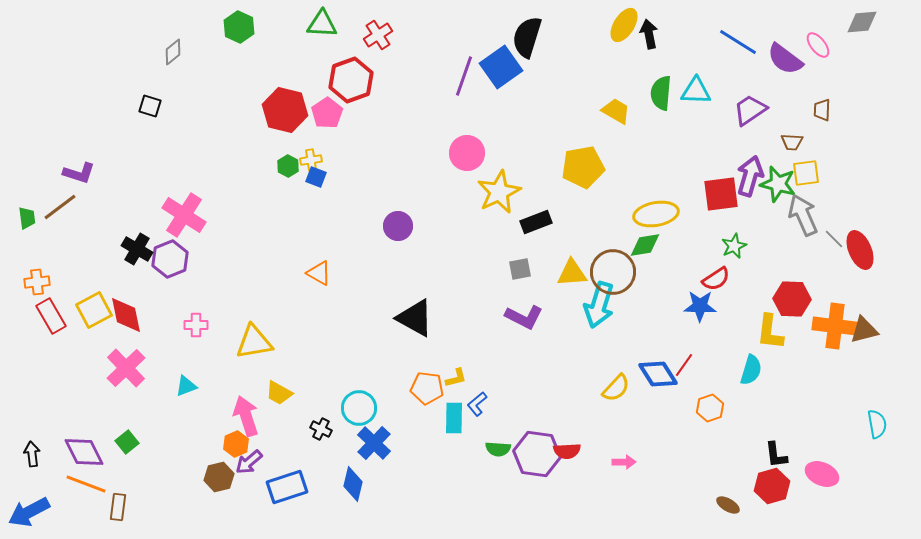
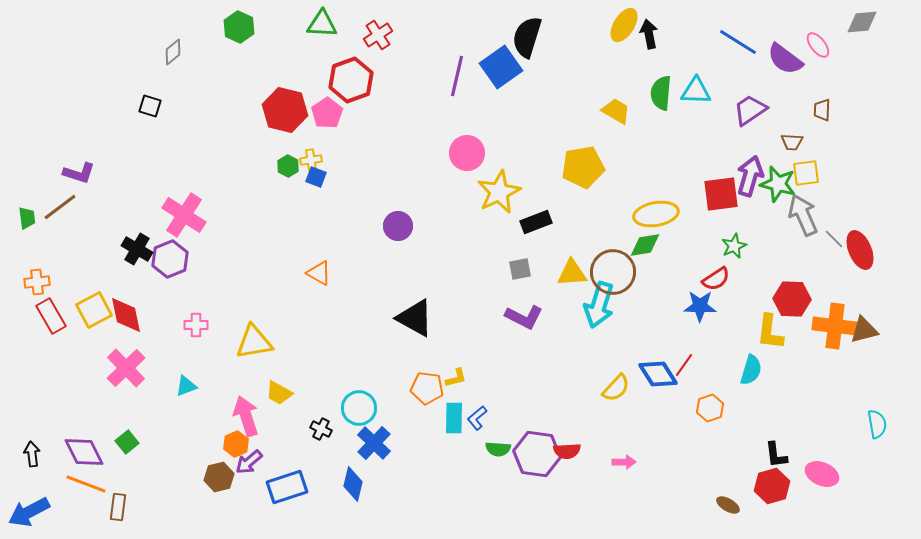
purple line at (464, 76): moved 7 px left; rotated 6 degrees counterclockwise
blue L-shape at (477, 404): moved 14 px down
